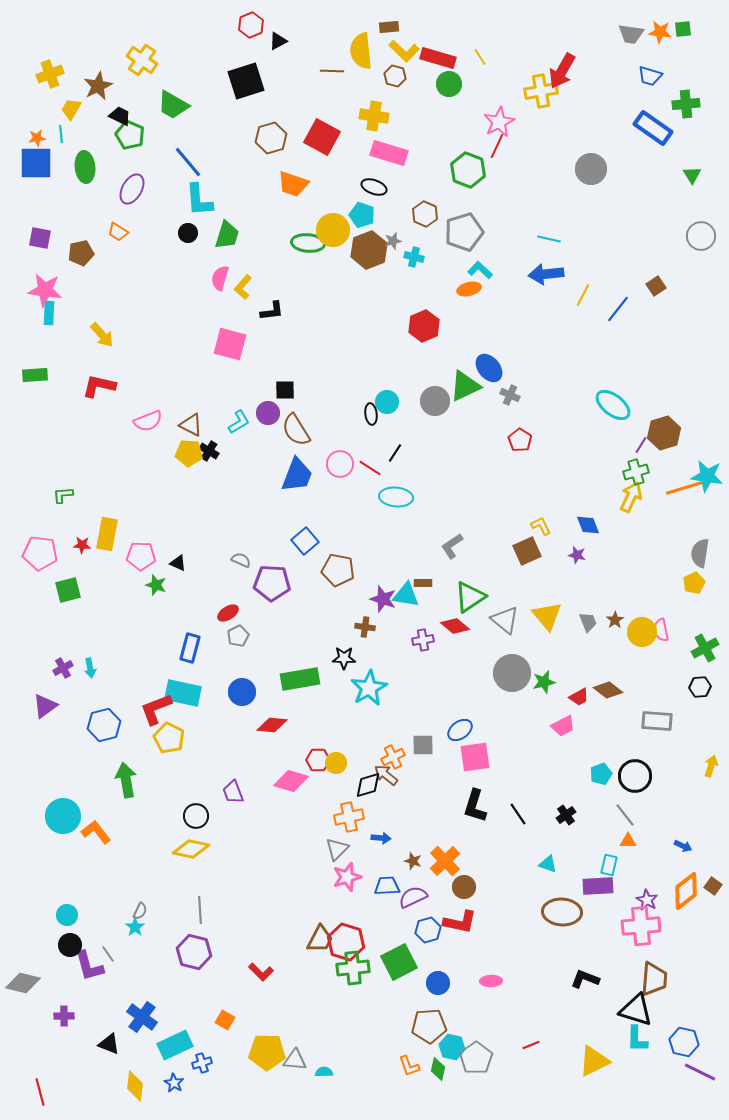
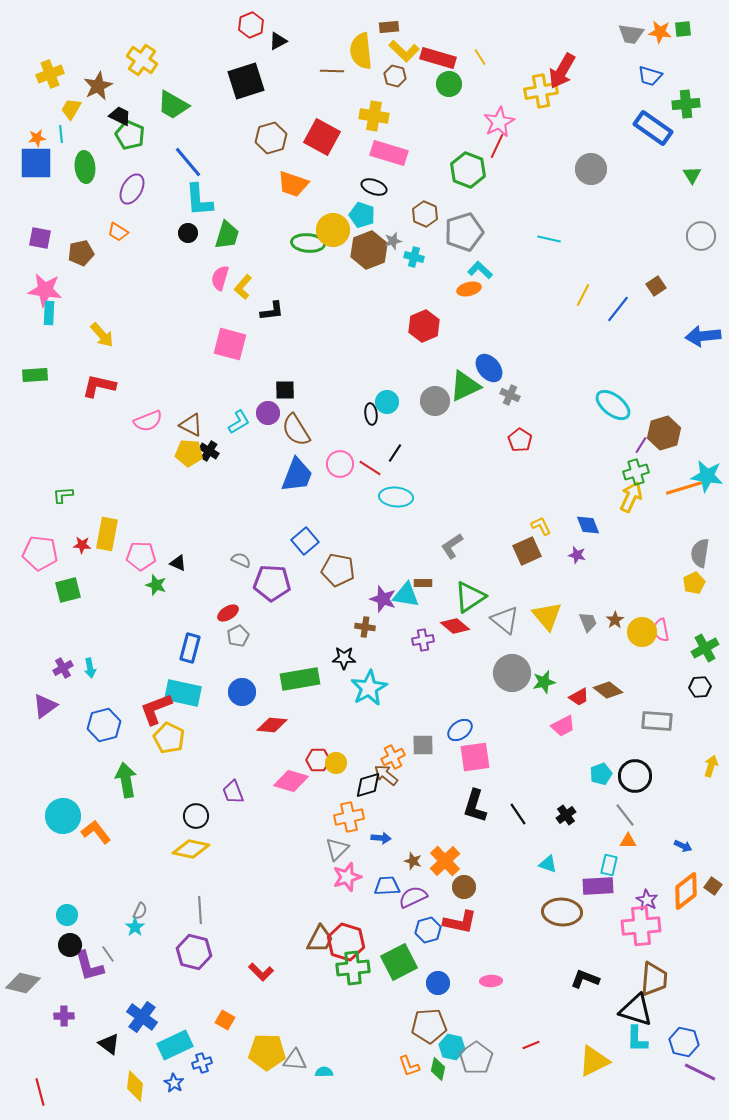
blue arrow at (546, 274): moved 157 px right, 62 px down
black triangle at (109, 1044): rotated 15 degrees clockwise
